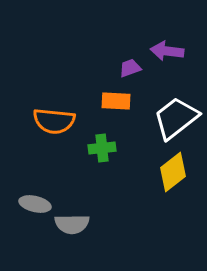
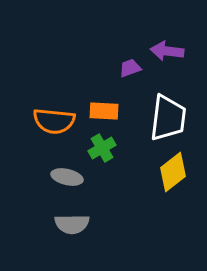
orange rectangle: moved 12 px left, 10 px down
white trapezoid: moved 8 px left; rotated 135 degrees clockwise
green cross: rotated 24 degrees counterclockwise
gray ellipse: moved 32 px right, 27 px up
